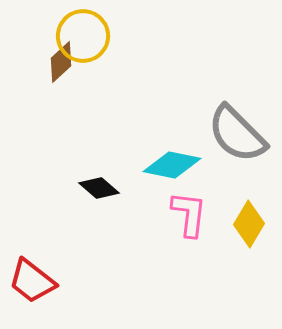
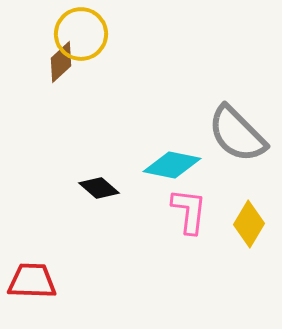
yellow circle: moved 2 px left, 2 px up
pink L-shape: moved 3 px up
red trapezoid: rotated 144 degrees clockwise
